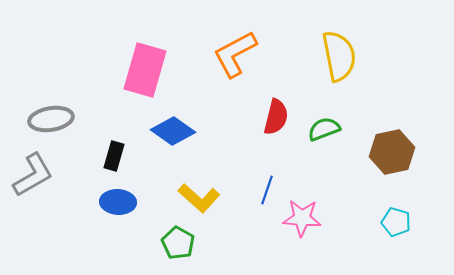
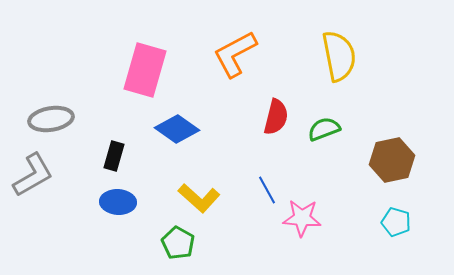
blue diamond: moved 4 px right, 2 px up
brown hexagon: moved 8 px down
blue line: rotated 48 degrees counterclockwise
